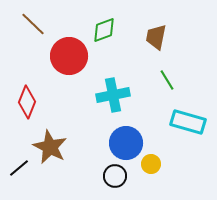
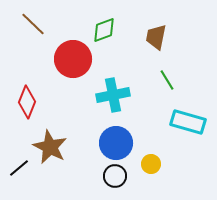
red circle: moved 4 px right, 3 px down
blue circle: moved 10 px left
